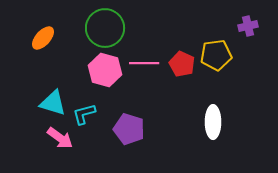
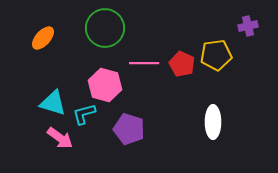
pink hexagon: moved 15 px down
